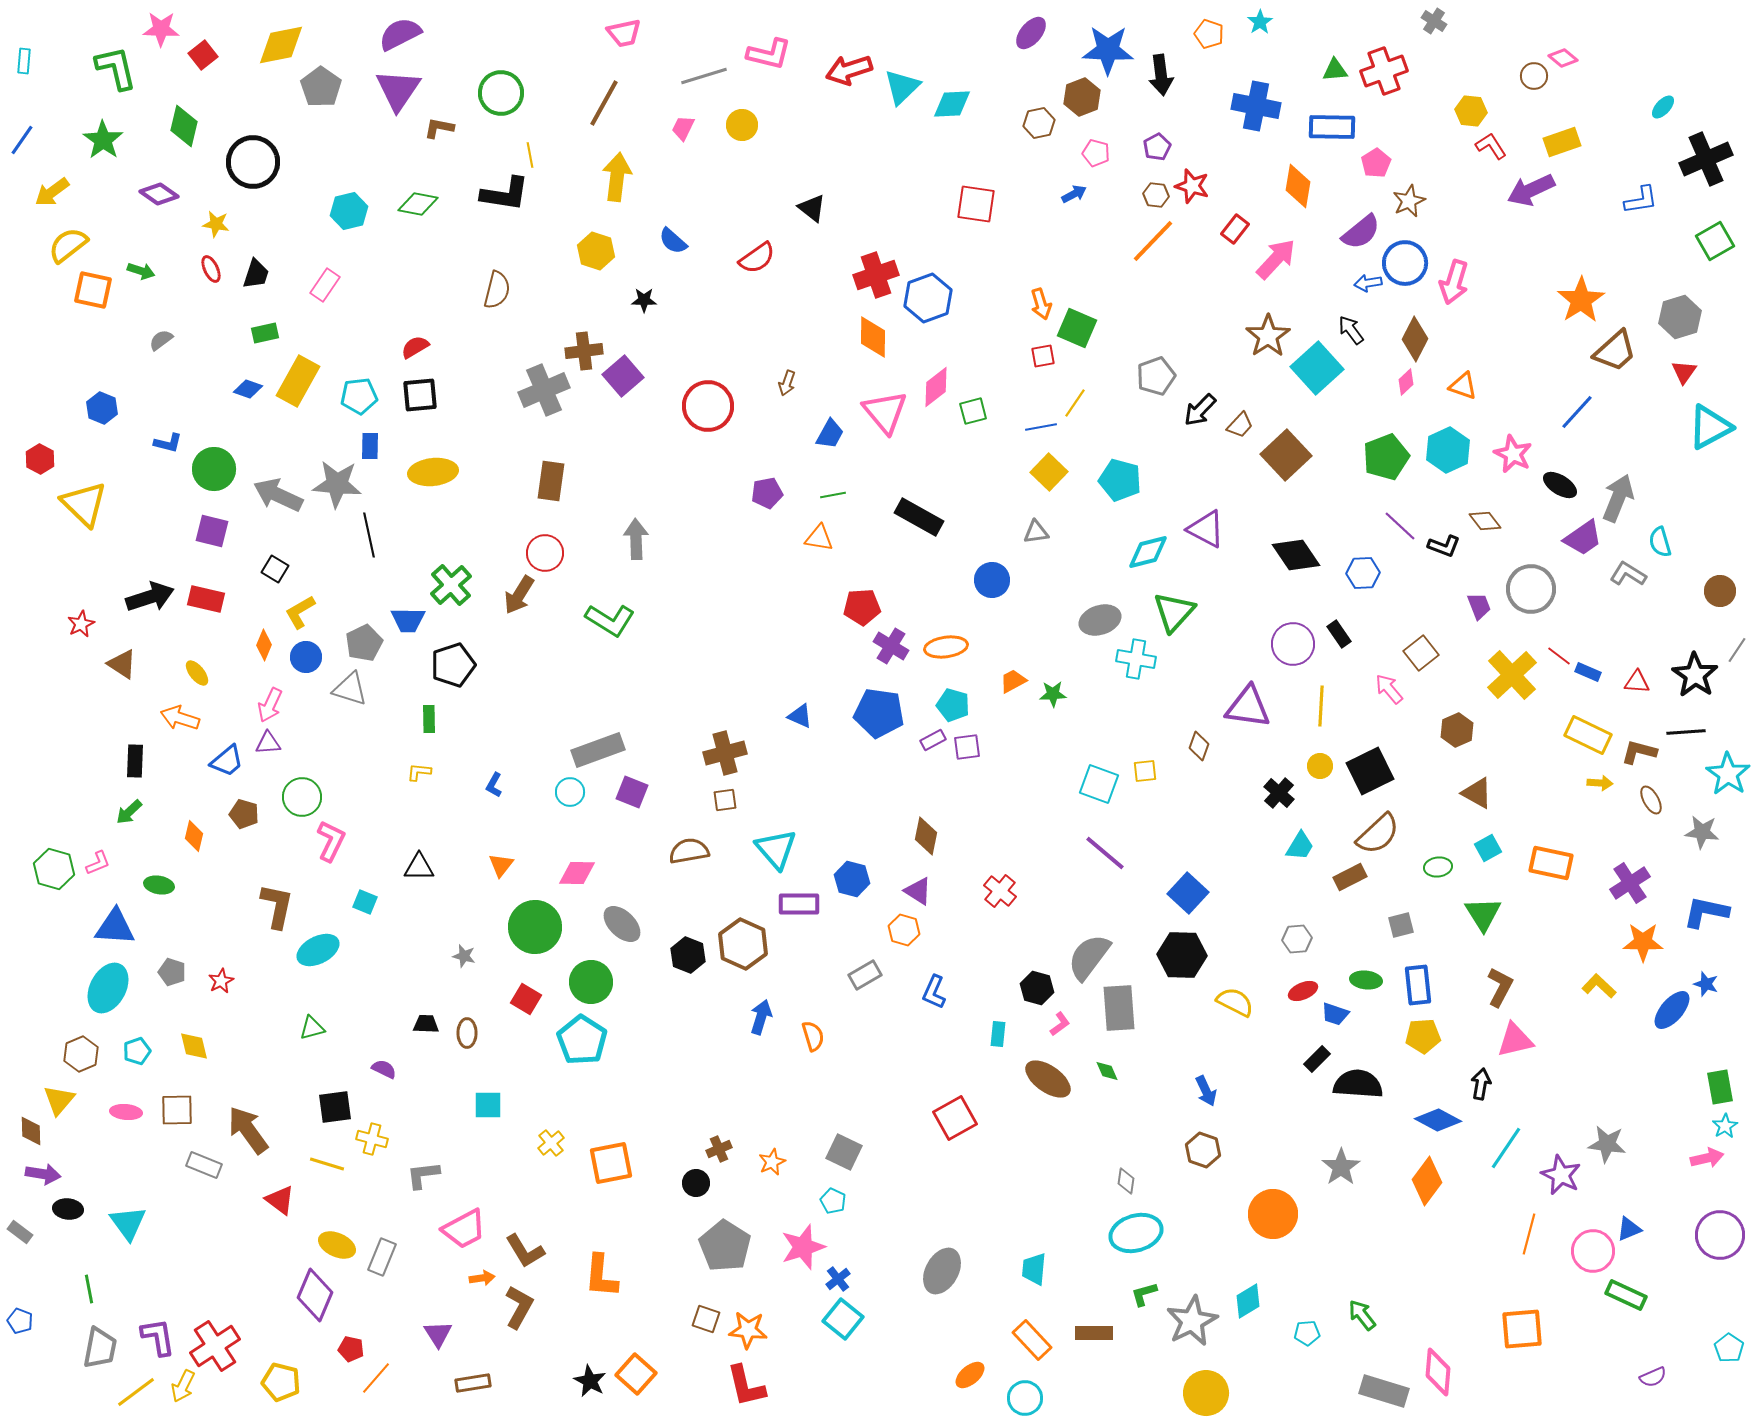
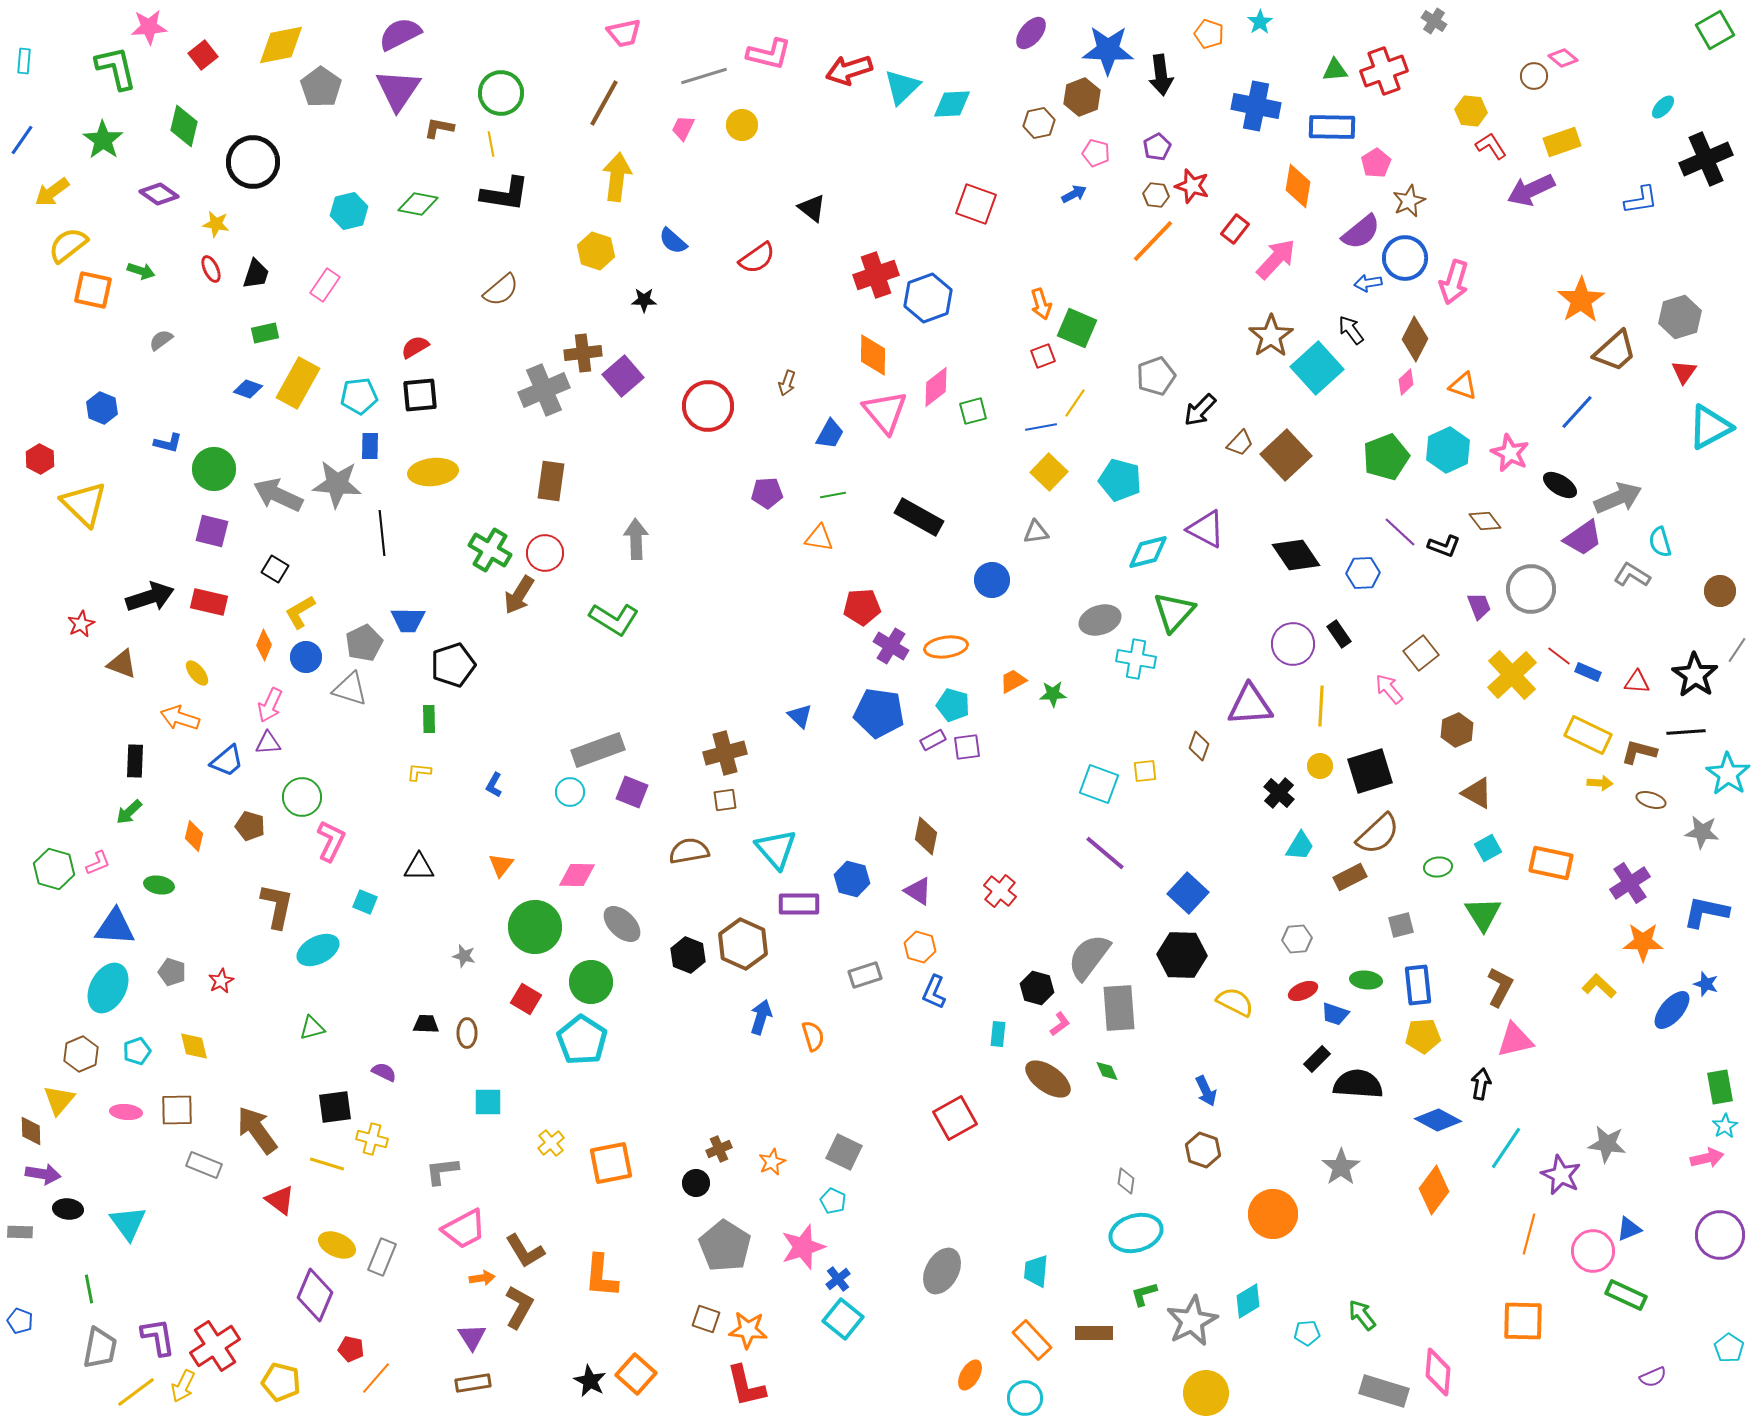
pink star at (161, 29): moved 12 px left, 2 px up; rotated 6 degrees counterclockwise
yellow line at (530, 155): moved 39 px left, 11 px up
red square at (976, 204): rotated 12 degrees clockwise
green square at (1715, 241): moved 211 px up
blue circle at (1405, 263): moved 5 px up
brown semicircle at (497, 290): moved 4 px right; rotated 36 degrees clockwise
brown star at (1268, 336): moved 3 px right
orange diamond at (873, 337): moved 18 px down
brown cross at (584, 351): moved 1 px left, 2 px down
red square at (1043, 356): rotated 10 degrees counterclockwise
yellow rectangle at (298, 381): moved 2 px down
brown trapezoid at (1240, 425): moved 18 px down
pink star at (1513, 454): moved 3 px left, 1 px up
purple pentagon at (767, 493): rotated 8 degrees clockwise
gray arrow at (1618, 498): rotated 45 degrees clockwise
purple line at (1400, 526): moved 6 px down
black line at (369, 535): moved 13 px right, 2 px up; rotated 6 degrees clockwise
gray L-shape at (1628, 574): moved 4 px right, 1 px down
green cross at (451, 585): moved 39 px right, 35 px up; rotated 18 degrees counterclockwise
red rectangle at (206, 599): moved 3 px right, 3 px down
green L-shape at (610, 620): moved 4 px right, 1 px up
brown triangle at (122, 664): rotated 12 degrees counterclockwise
purple triangle at (1248, 707): moved 2 px right, 2 px up; rotated 12 degrees counterclockwise
blue triangle at (800, 716): rotated 20 degrees clockwise
black square at (1370, 771): rotated 9 degrees clockwise
brown ellipse at (1651, 800): rotated 44 degrees counterclockwise
brown pentagon at (244, 814): moved 6 px right, 12 px down
pink diamond at (577, 873): moved 2 px down
orange hexagon at (904, 930): moved 16 px right, 17 px down
gray rectangle at (865, 975): rotated 12 degrees clockwise
purple semicircle at (384, 1069): moved 3 px down
cyan square at (488, 1105): moved 3 px up
brown arrow at (248, 1130): moved 9 px right
gray L-shape at (423, 1175): moved 19 px right, 4 px up
orange diamond at (1427, 1181): moved 7 px right, 9 px down
gray rectangle at (20, 1232): rotated 35 degrees counterclockwise
cyan trapezoid at (1034, 1269): moved 2 px right, 2 px down
orange square at (1522, 1329): moved 1 px right, 8 px up; rotated 6 degrees clockwise
purple triangle at (438, 1334): moved 34 px right, 3 px down
orange ellipse at (970, 1375): rotated 20 degrees counterclockwise
